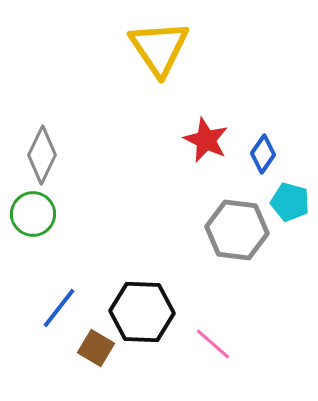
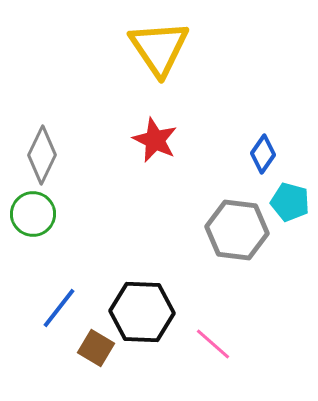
red star: moved 51 px left
